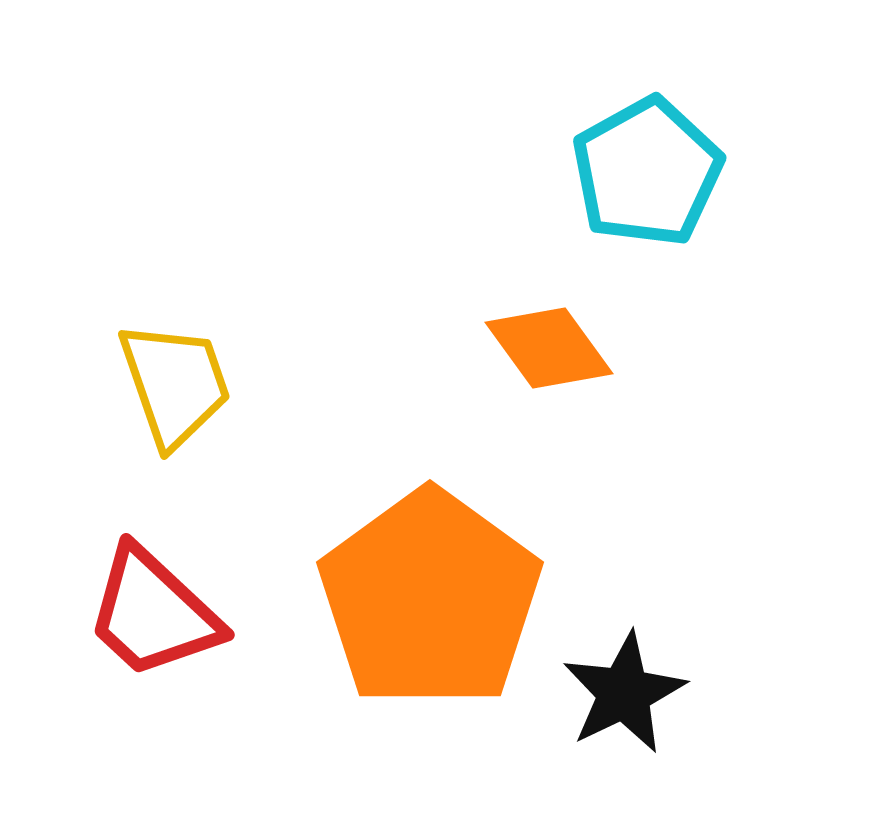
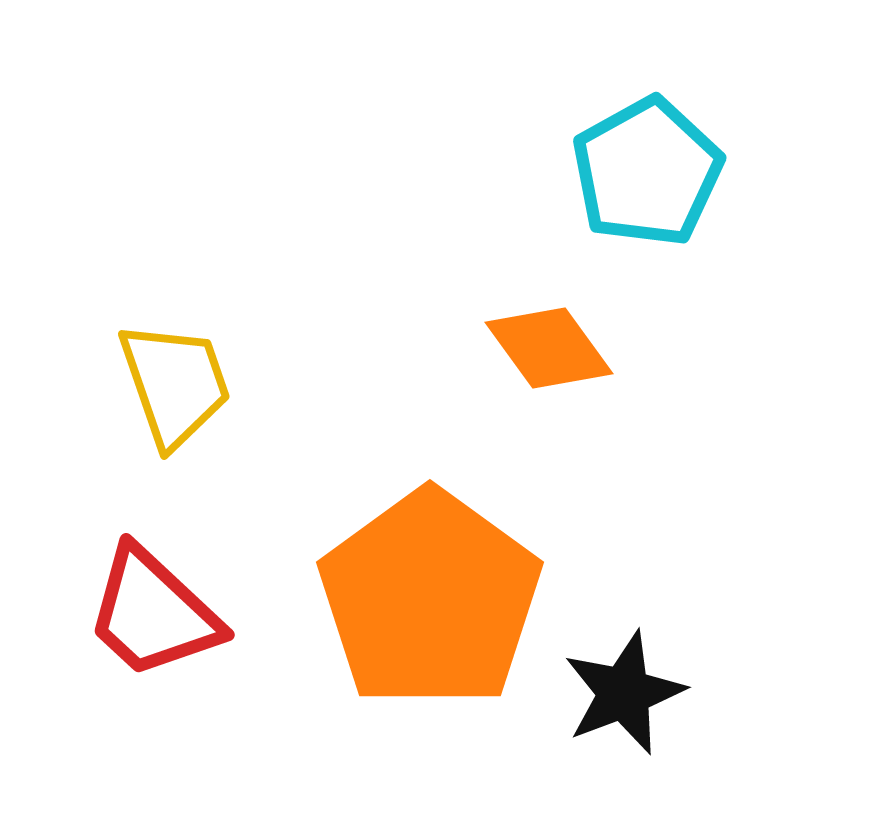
black star: rotated 5 degrees clockwise
